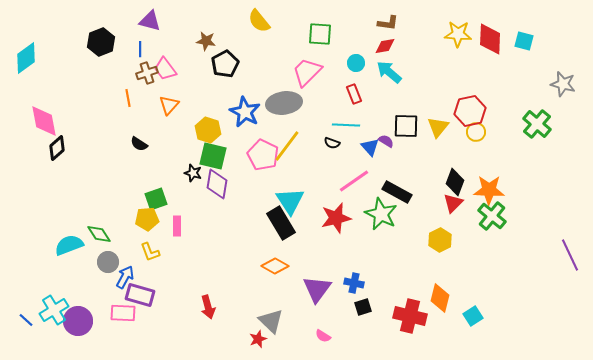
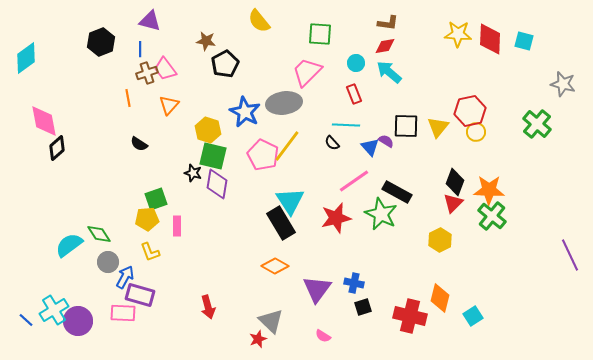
black semicircle at (332, 143): rotated 28 degrees clockwise
cyan semicircle at (69, 245): rotated 16 degrees counterclockwise
